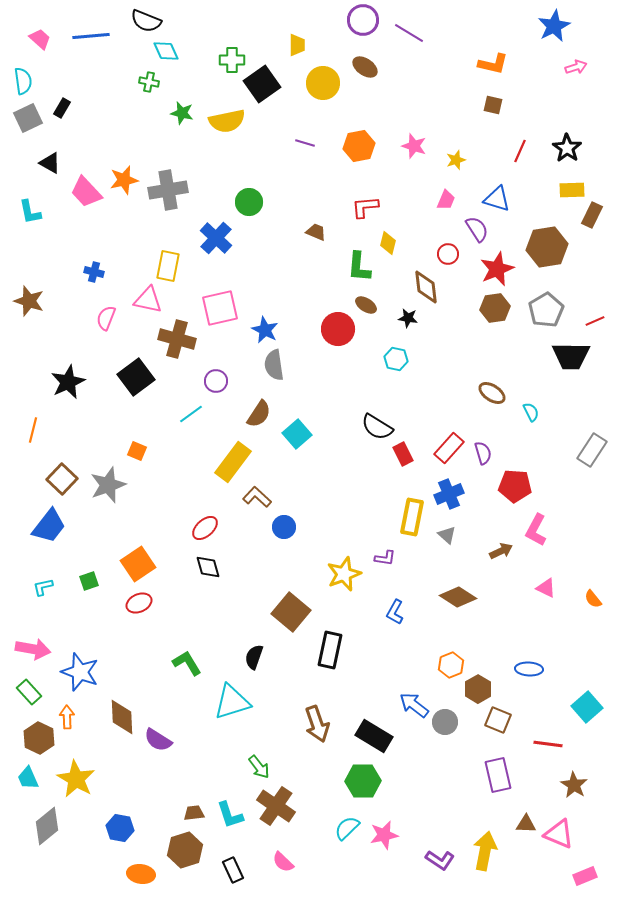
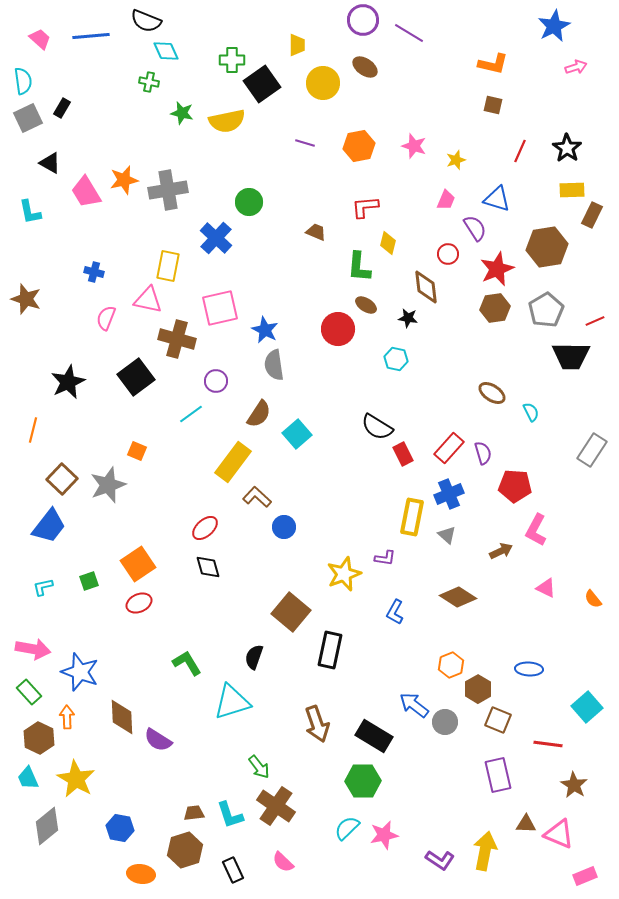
pink trapezoid at (86, 192): rotated 12 degrees clockwise
purple semicircle at (477, 229): moved 2 px left, 1 px up
brown star at (29, 301): moved 3 px left, 2 px up
